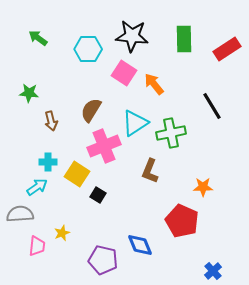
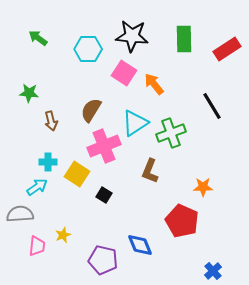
green cross: rotated 8 degrees counterclockwise
black square: moved 6 px right
yellow star: moved 1 px right, 2 px down
